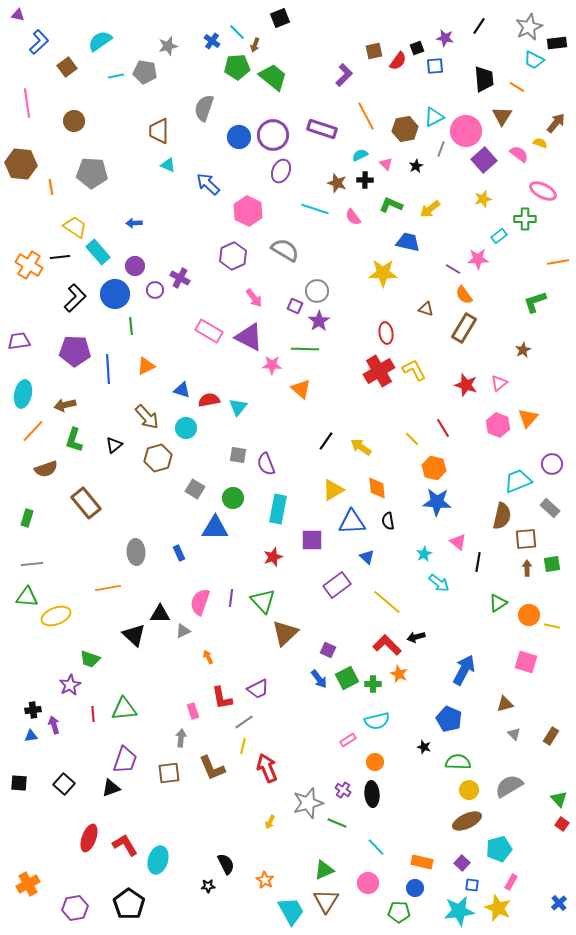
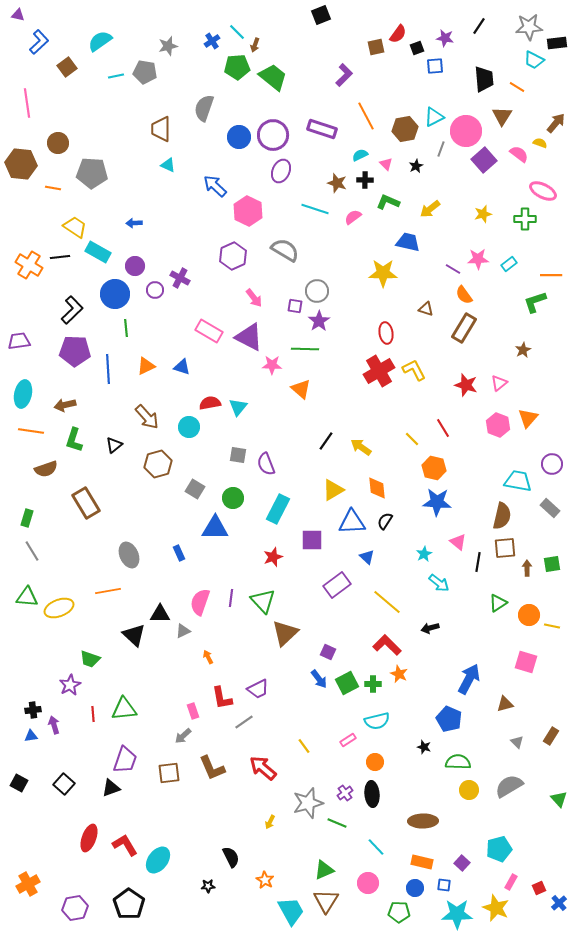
black square at (280, 18): moved 41 px right, 3 px up
gray star at (529, 27): rotated 20 degrees clockwise
blue cross at (212, 41): rotated 21 degrees clockwise
brown square at (374, 51): moved 2 px right, 4 px up
red semicircle at (398, 61): moved 27 px up
brown circle at (74, 121): moved 16 px left, 22 px down
brown trapezoid at (159, 131): moved 2 px right, 2 px up
blue arrow at (208, 184): moved 7 px right, 2 px down
orange line at (51, 187): moved 2 px right, 1 px down; rotated 70 degrees counterclockwise
yellow star at (483, 199): moved 15 px down
green L-shape at (391, 205): moved 3 px left, 3 px up
pink semicircle at (353, 217): rotated 90 degrees clockwise
cyan rectangle at (499, 236): moved 10 px right, 28 px down
cyan rectangle at (98, 252): rotated 20 degrees counterclockwise
orange line at (558, 262): moved 7 px left, 13 px down; rotated 10 degrees clockwise
black L-shape at (75, 298): moved 3 px left, 12 px down
purple square at (295, 306): rotated 14 degrees counterclockwise
green line at (131, 326): moved 5 px left, 2 px down
blue triangle at (182, 390): moved 23 px up
red semicircle at (209, 400): moved 1 px right, 3 px down
cyan circle at (186, 428): moved 3 px right, 1 px up
orange line at (33, 431): moved 2 px left; rotated 55 degrees clockwise
brown hexagon at (158, 458): moved 6 px down
cyan trapezoid at (518, 481): rotated 32 degrees clockwise
brown rectangle at (86, 503): rotated 8 degrees clockwise
cyan rectangle at (278, 509): rotated 16 degrees clockwise
black semicircle at (388, 521): moved 3 px left; rotated 42 degrees clockwise
brown square at (526, 539): moved 21 px left, 9 px down
gray ellipse at (136, 552): moved 7 px left, 3 px down; rotated 20 degrees counterclockwise
gray line at (32, 564): moved 13 px up; rotated 65 degrees clockwise
orange line at (108, 588): moved 3 px down
yellow ellipse at (56, 616): moved 3 px right, 8 px up
black arrow at (416, 637): moved 14 px right, 9 px up
purple square at (328, 650): moved 2 px down
blue arrow at (464, 670): moved 5 px right, 9 px down
green square at (347, 678): moved 5 px down
gray triangle at (514, 734): moved 3 px right, 8 px down
gray arrow at (181, 738): moved 2 px right, 2 px up; rotated 138 degrees counterclockwise
yellow line at (243, 746): moved 61 px right; rotated 49 degrees counterclockwise
red arrow at (267, 768): moved 4 px left; rotated 28 degrees counterclockwise
black square at (19, 783): rotated 24 degrees clockwise
purple cross at (343, 790): moved 2 px right, 3 px down; rotated 21 degrees clockwise
brown ellipse at (467, 821): moved 44 px left; rotated 24 degrees clockwise
red square at (562, 824): moved 23 px left, 64 px down; rotated 32 degrees clockwise
cyan ellipse at (158, 860): rotated 20 degrees clockwise
black semicircle at (226, 864): moved 5 px right, 7 px up
blue square at (472, 885): moved 28 px left
yellow star at (498, 908): moved 2 px left
cyan star at (459, 911): moved 2 px left, 3 px down; rotated 8 degrees clockwise
